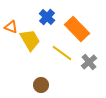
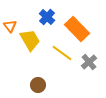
orange triangle: moved 1 px left, 1 px up; rotated 32 degrees clockwise
brown circle: moved 3 px left
